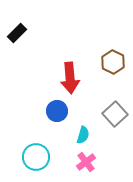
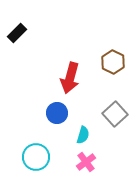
red arrow: rotated 20 degrees clockwise
blue circle: moved 2 px down
